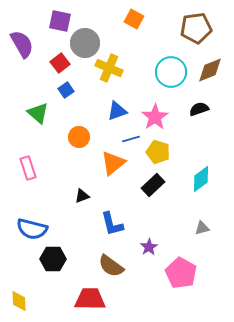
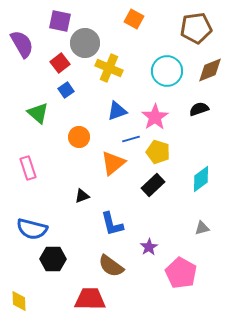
cyan circle: moved 4 px left, 1 px up
